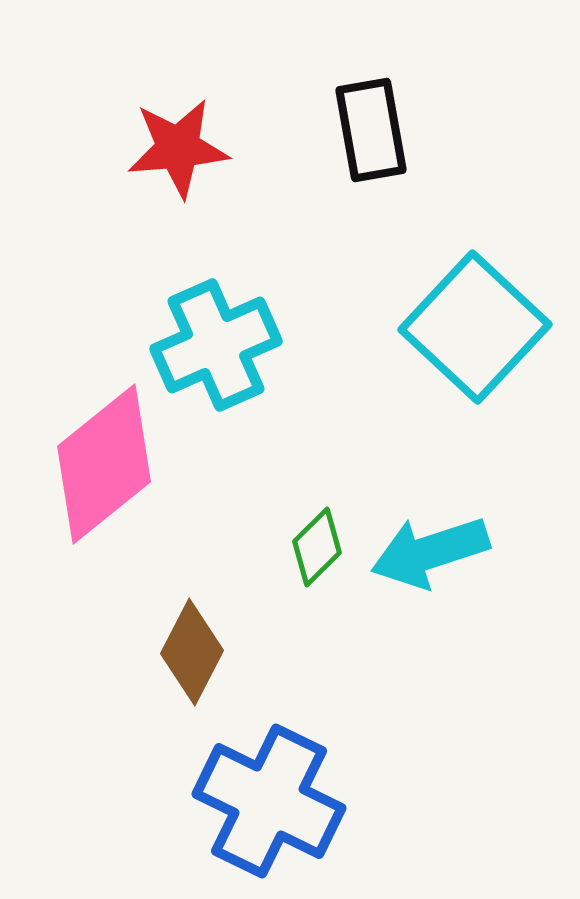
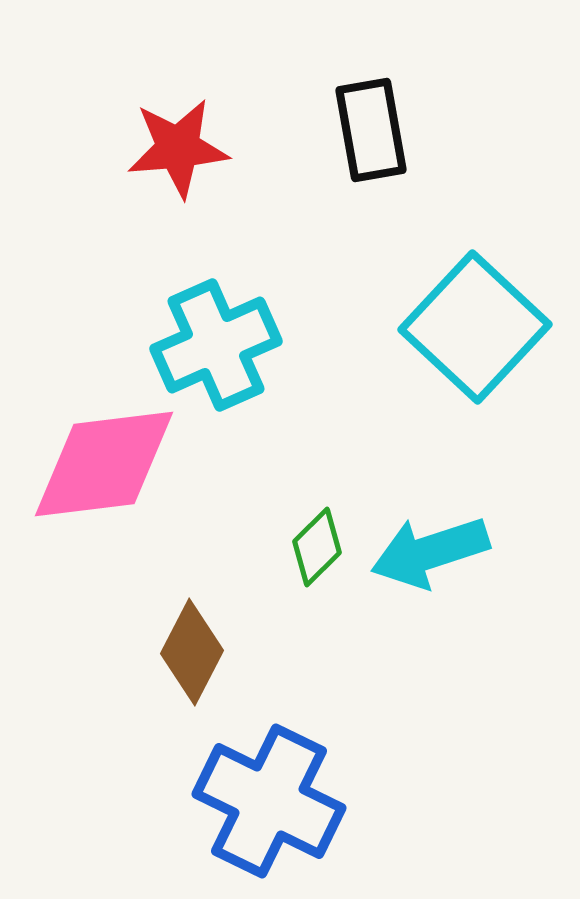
pink diamond: rotated 32 degrees clockwise
